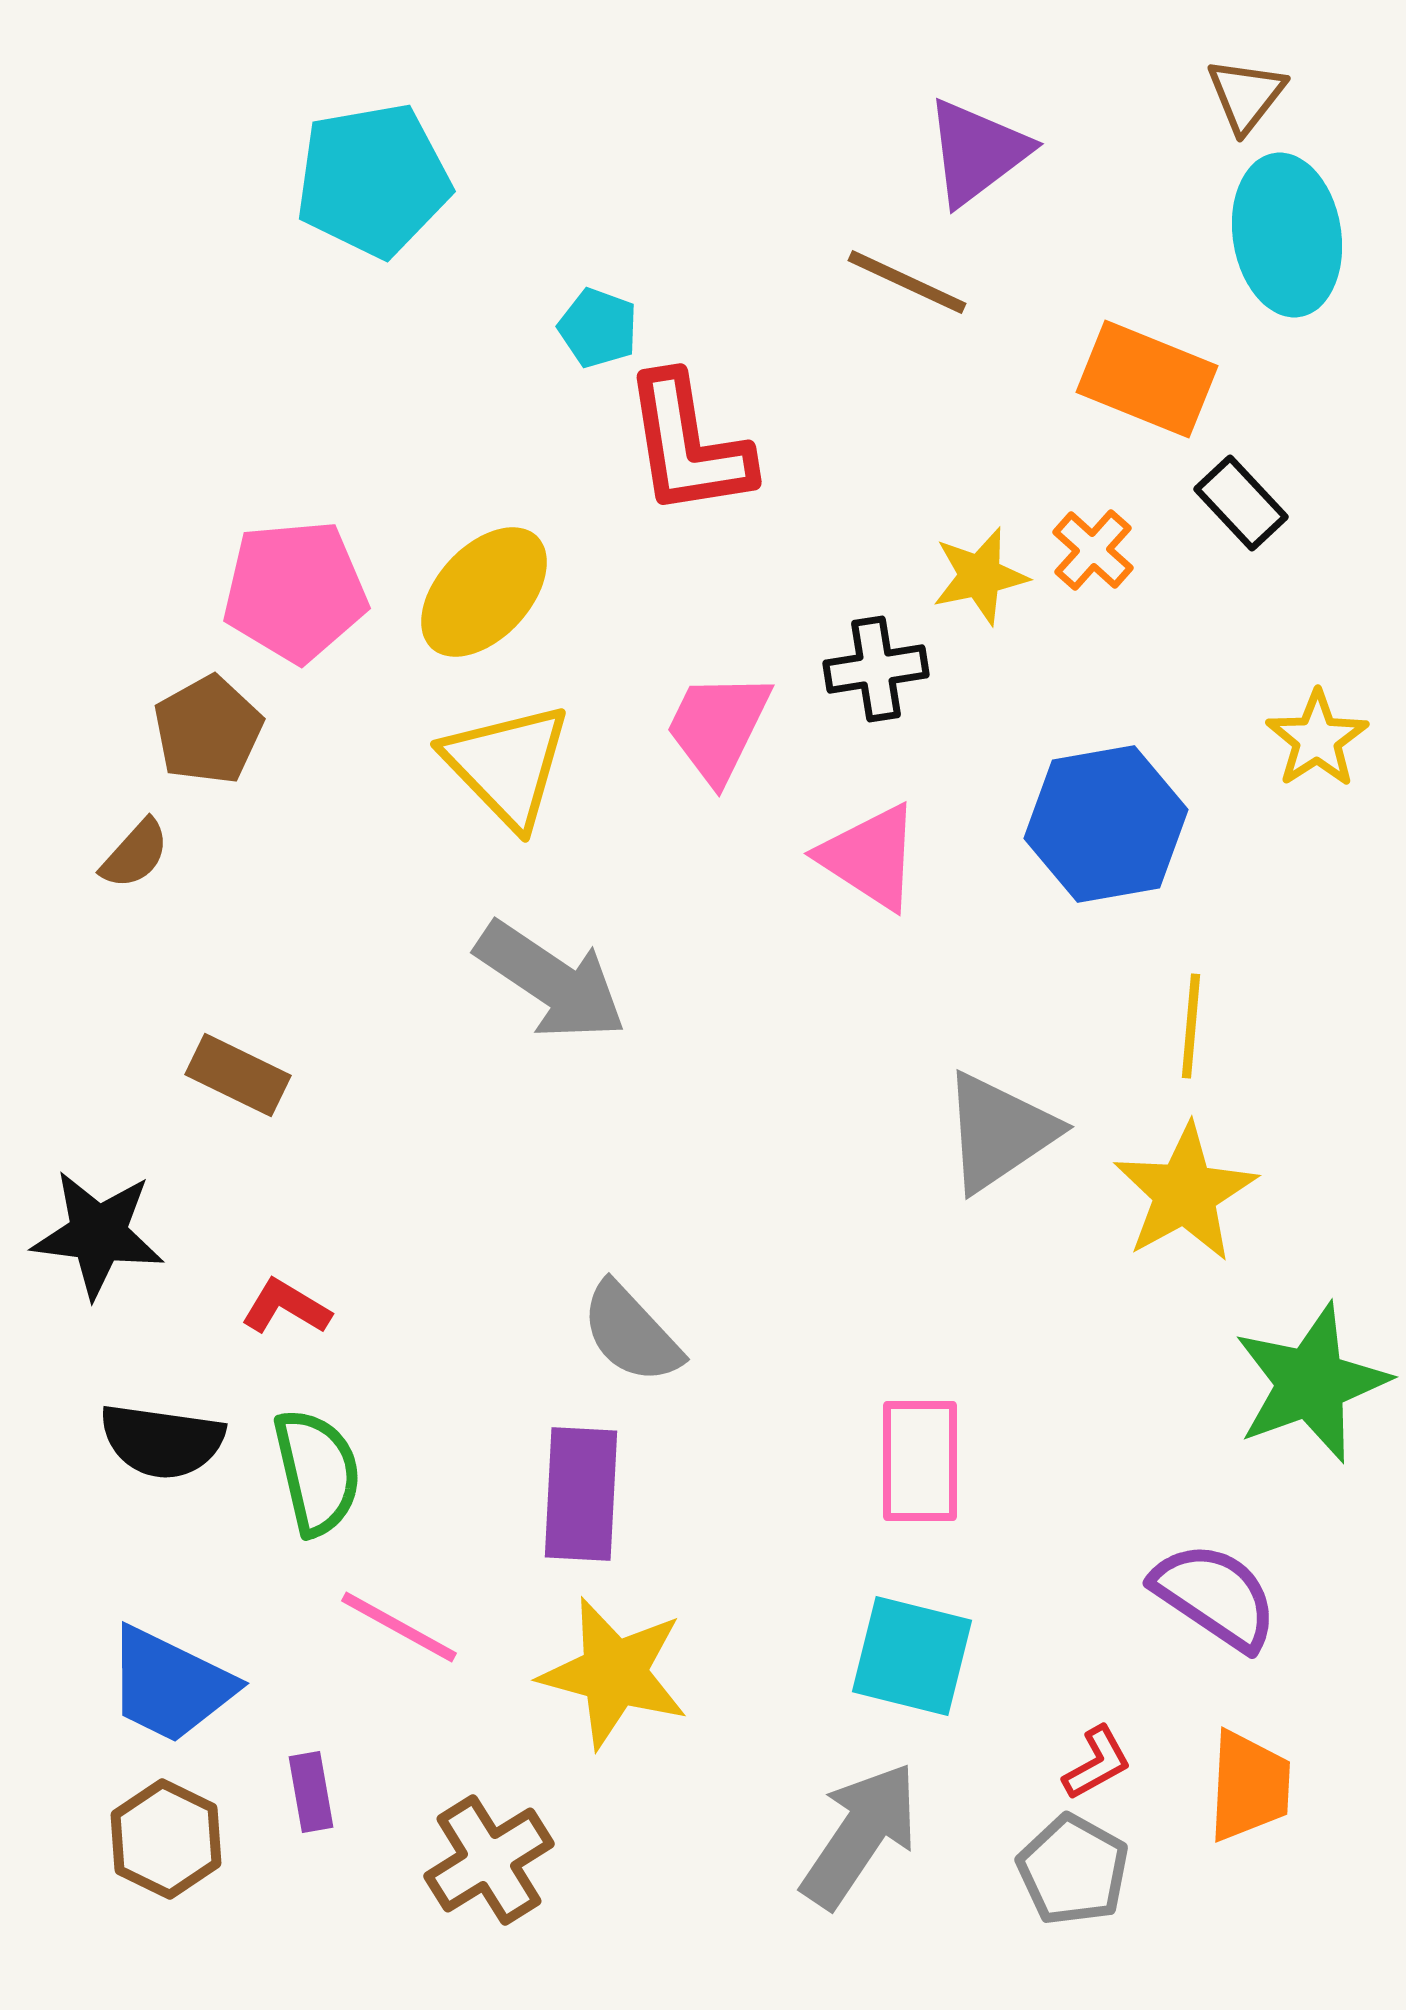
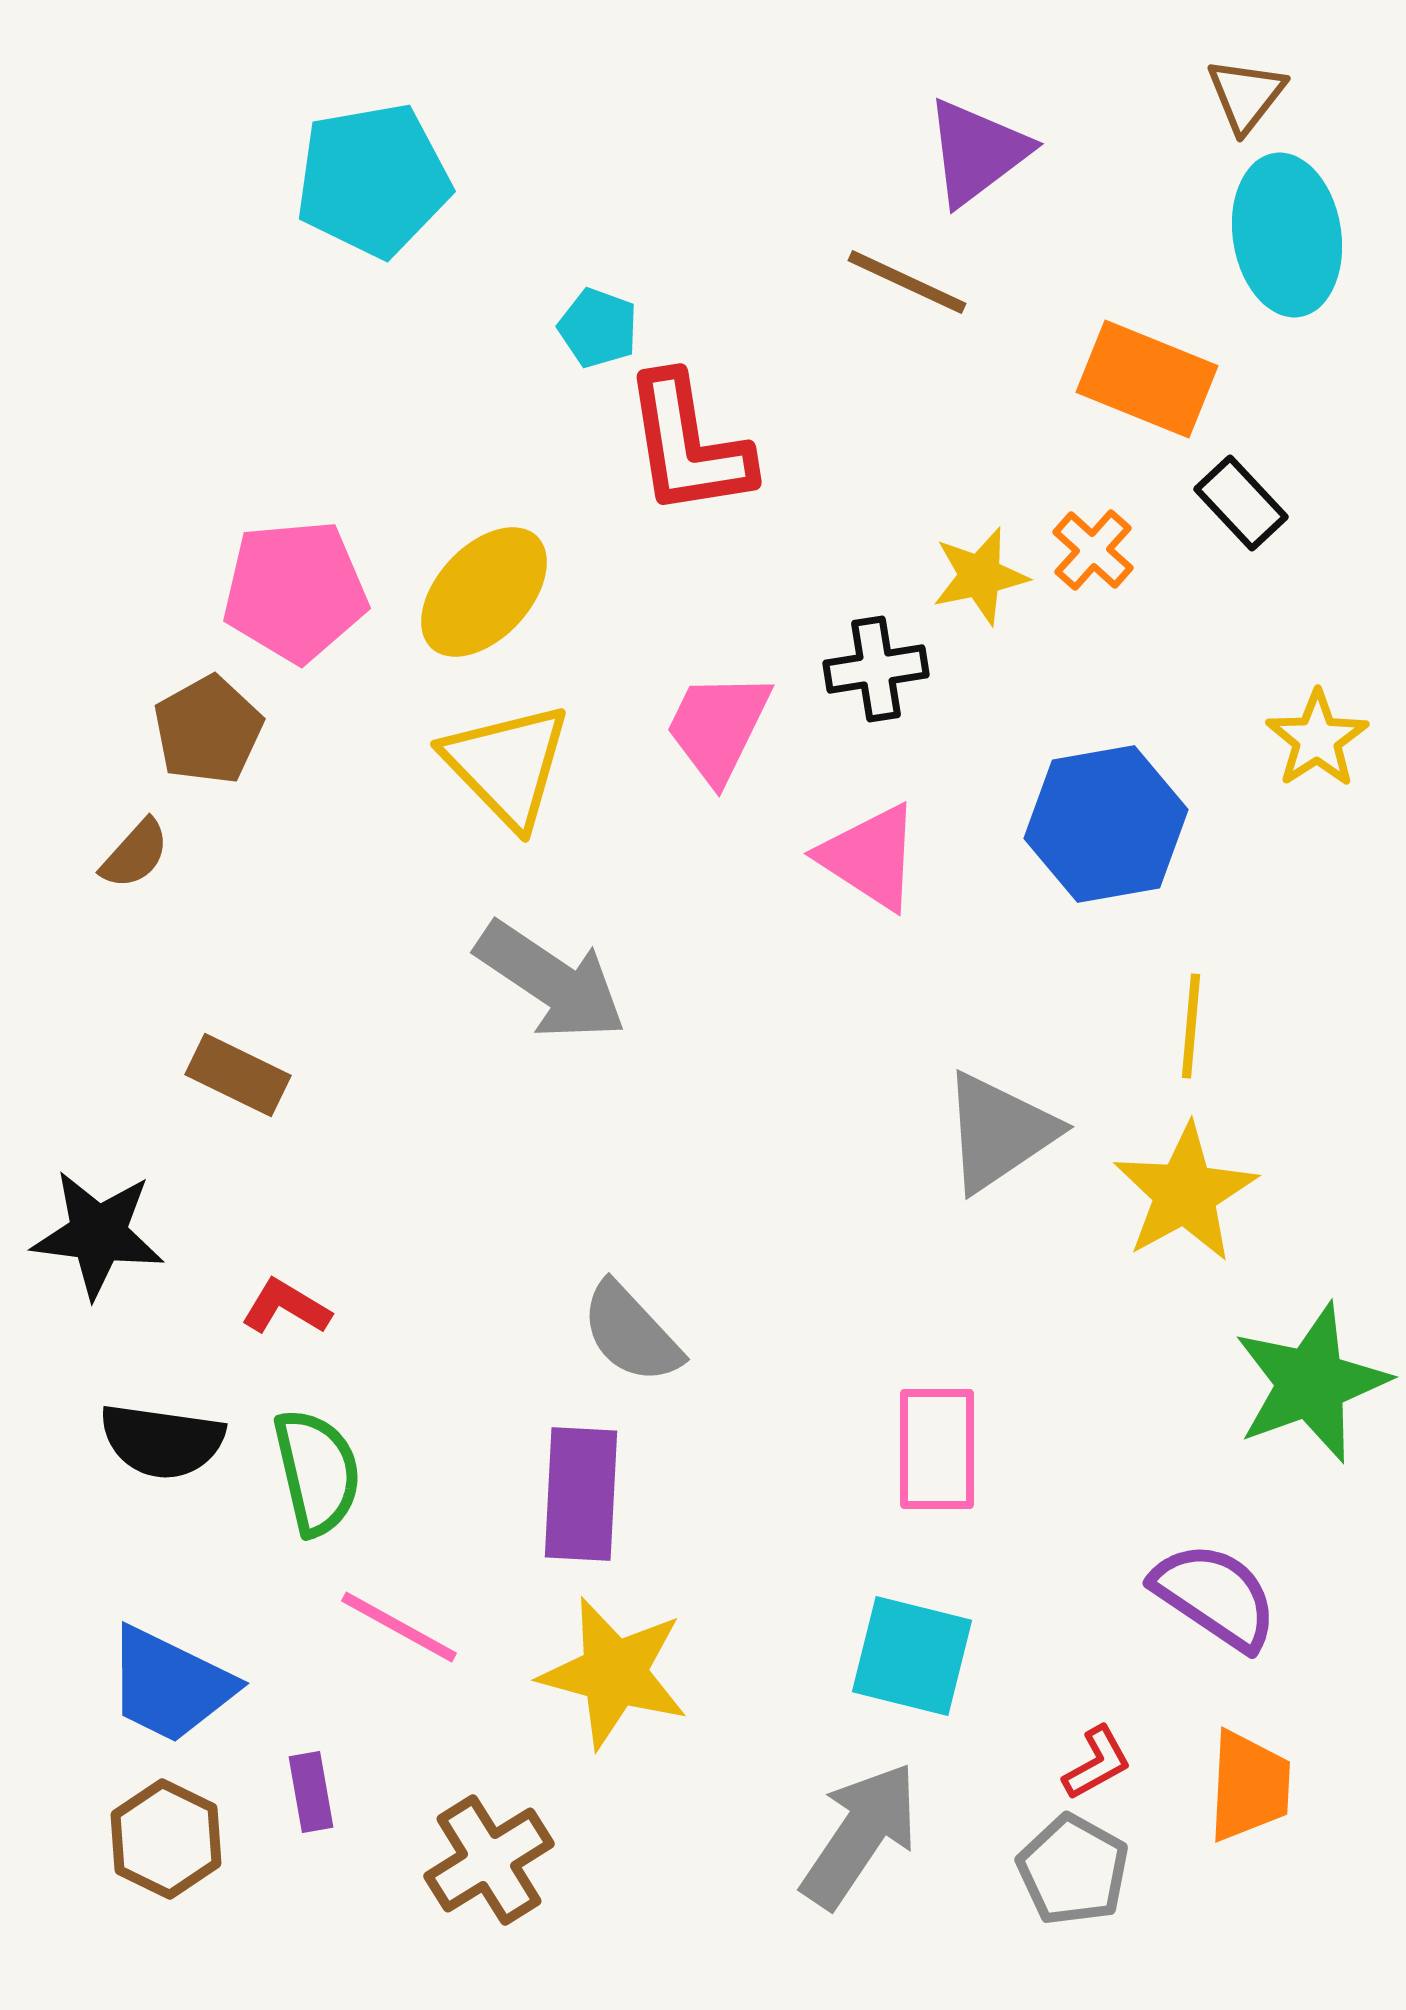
pink rectangle at (920, 1461): moved 17 px right, 12 px up
